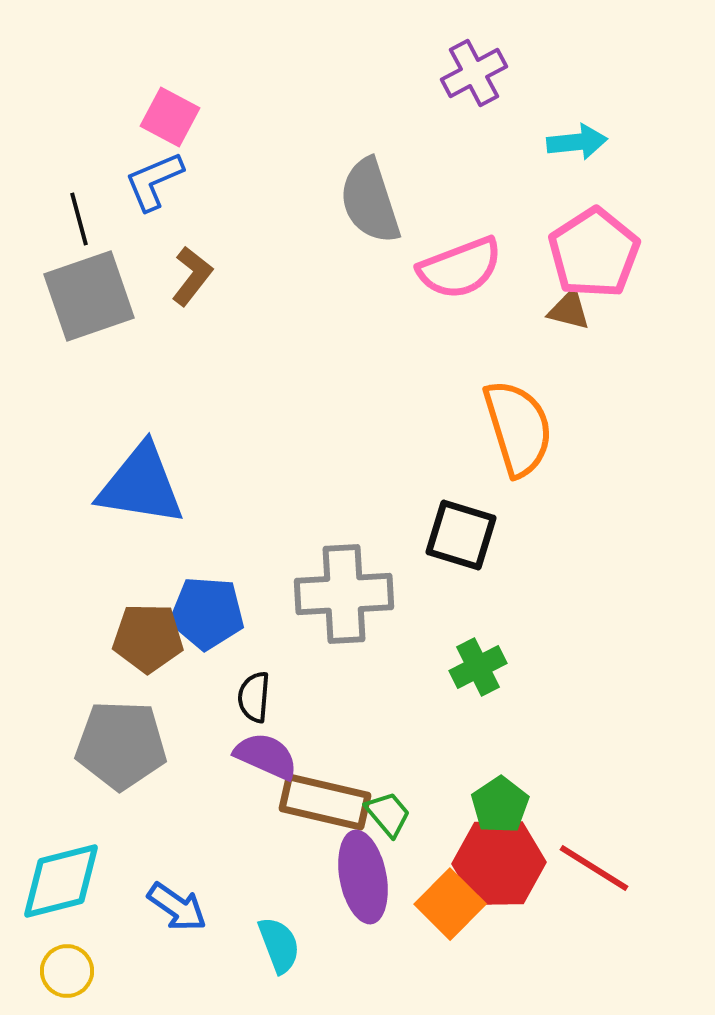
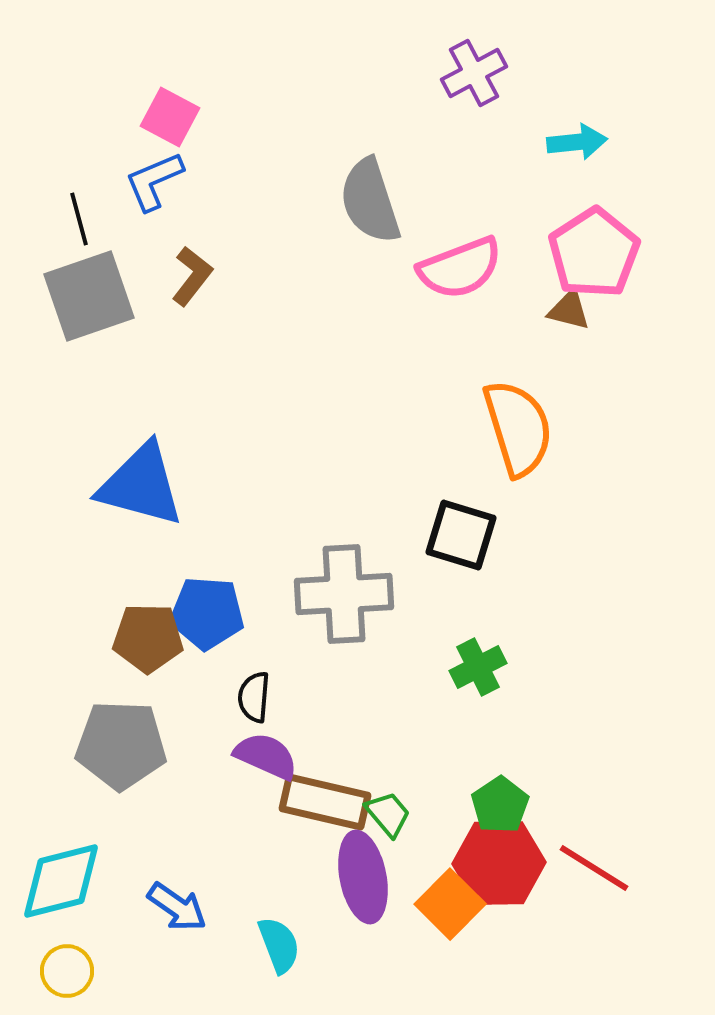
blue triangle: rotated 6 degrees clockwise
